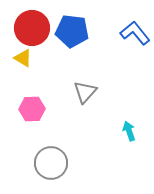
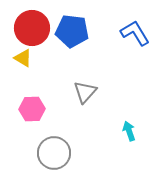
blue L-shape: rotated 8 degrees clockwise
gray circle: moved 3 px right, 10 px up
